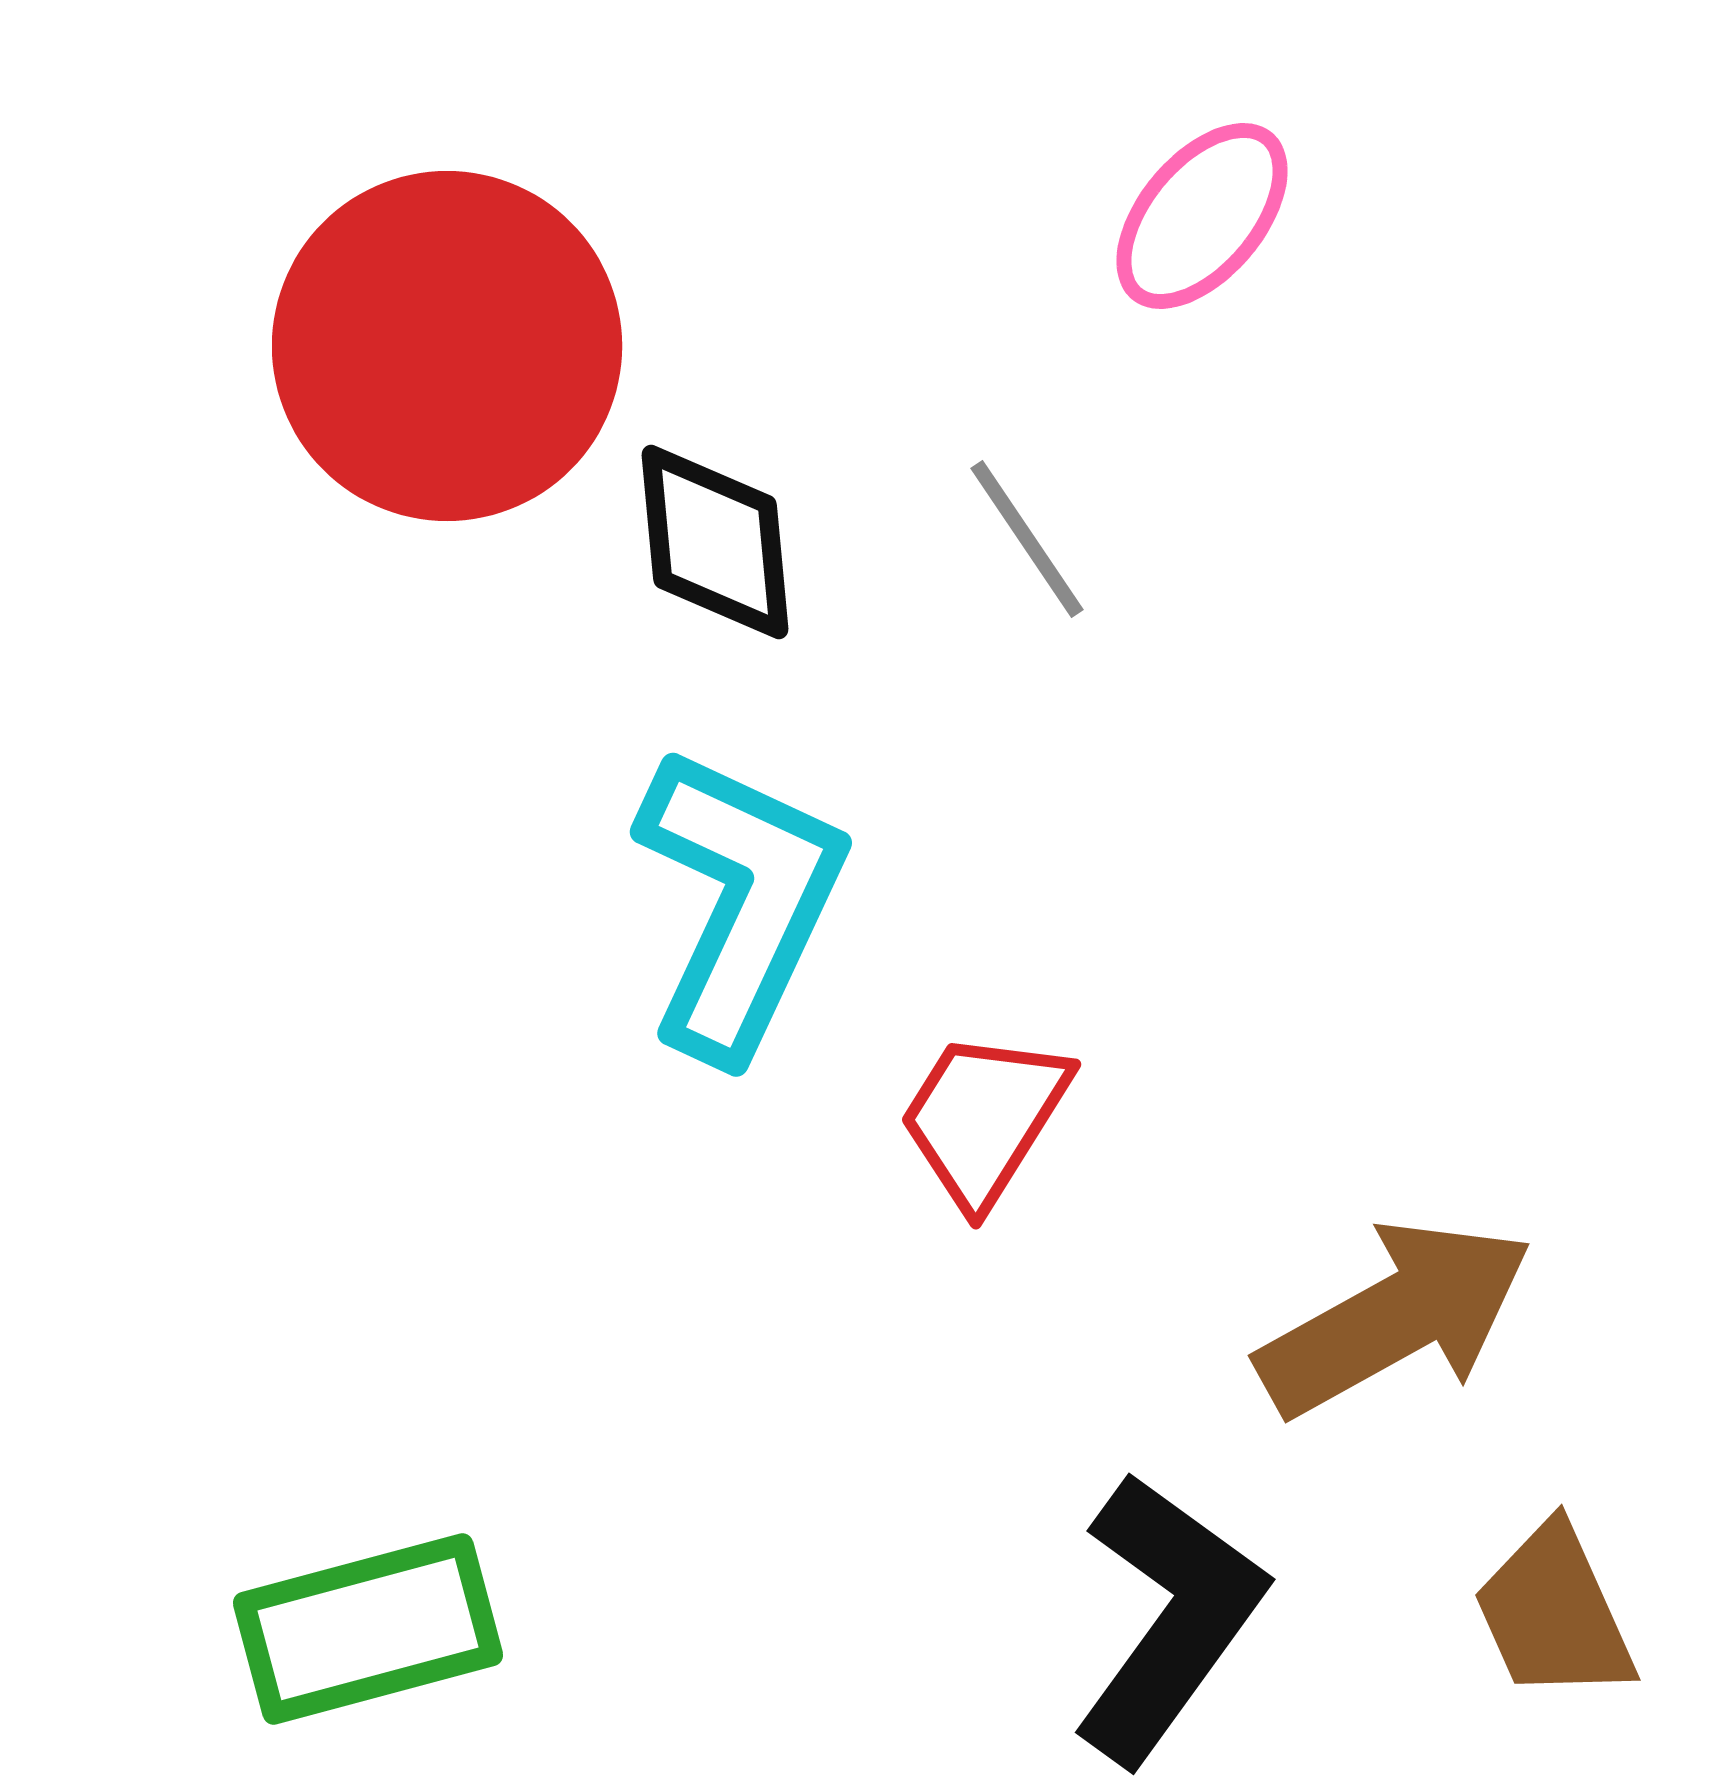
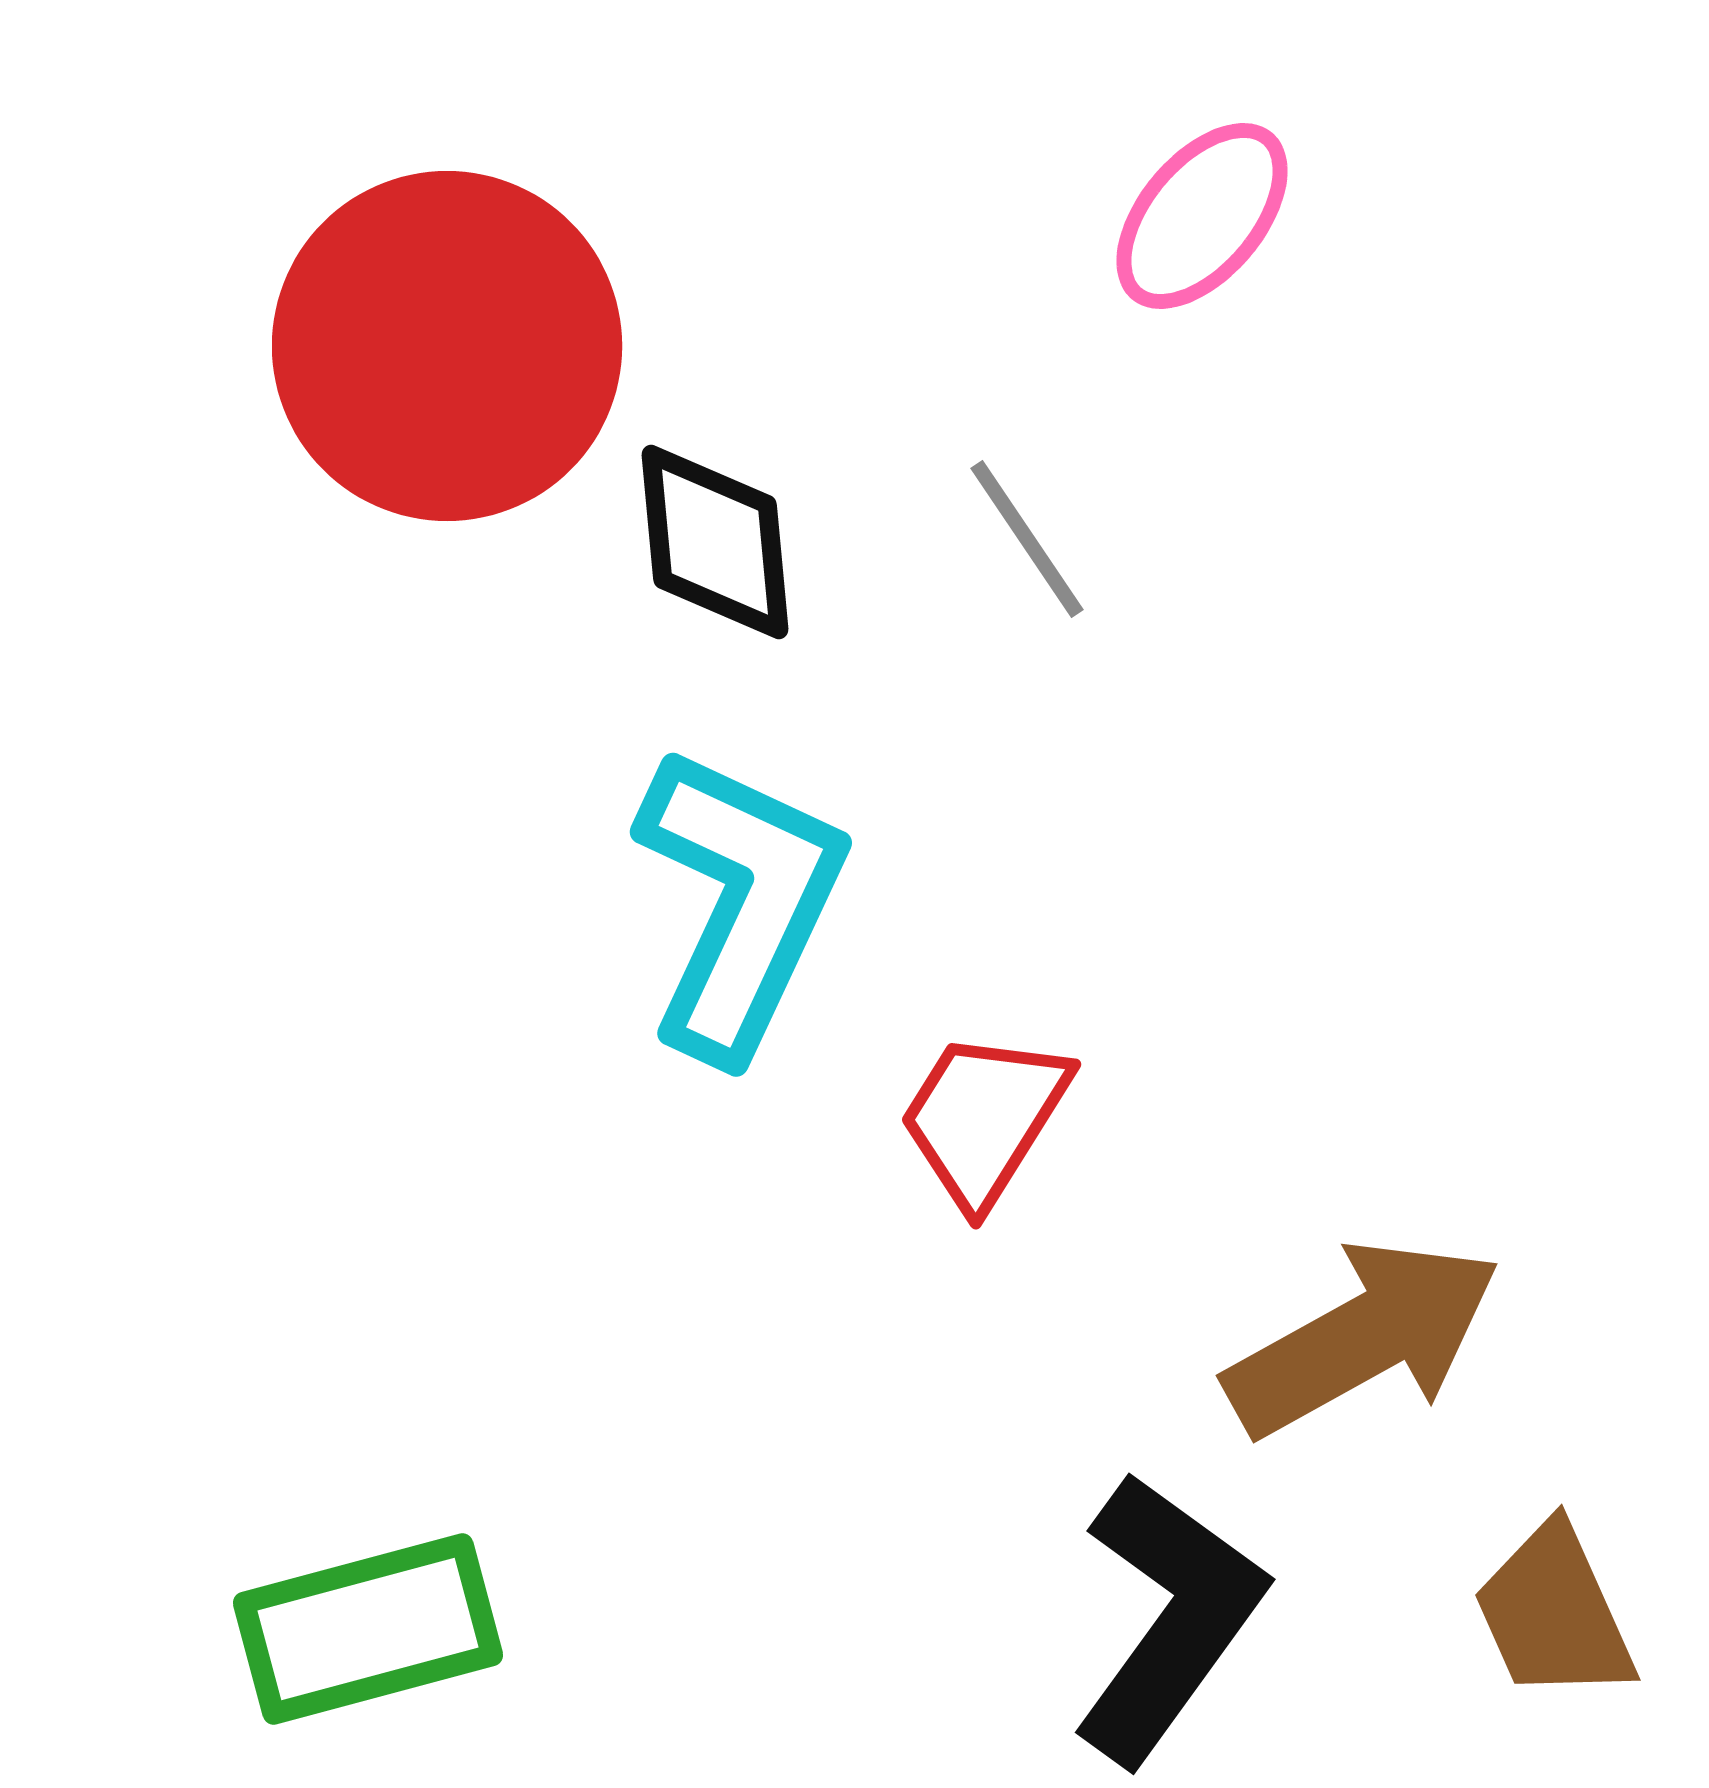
brown arrow: moved 32 px left, 20 px down
